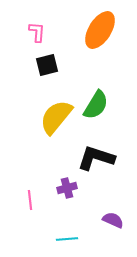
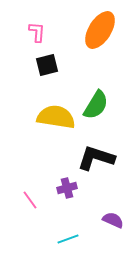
yellow semicircle: rotated 60 degrees clockwise
pink line: rotated 30 degrees counterclockwise
cyan line: moved 1 px right; rotated 15 degrees counterclockwise
